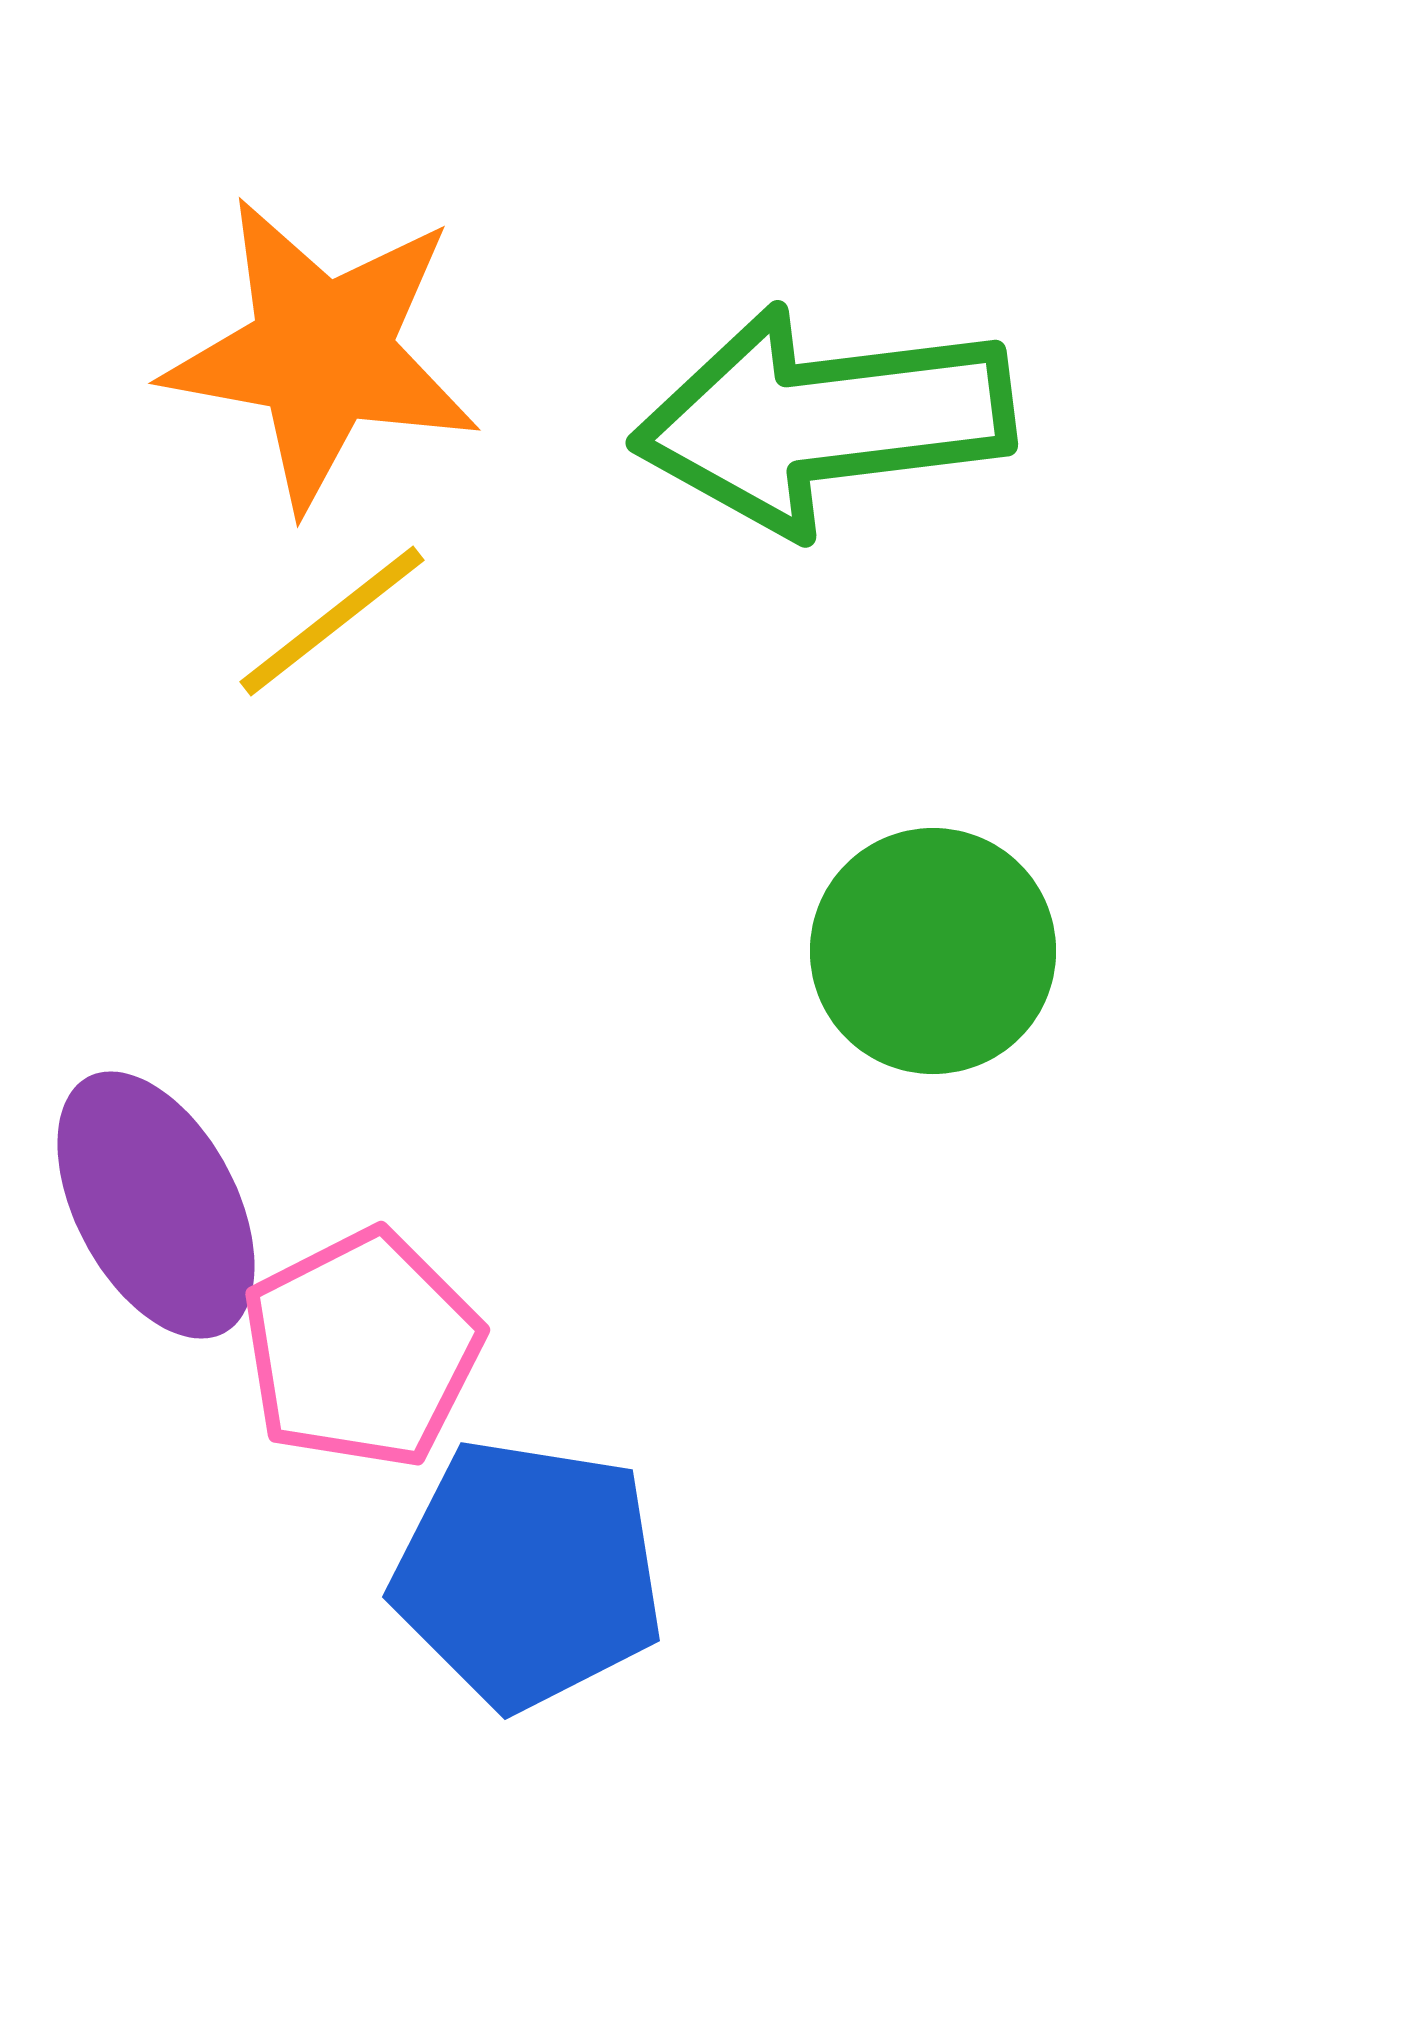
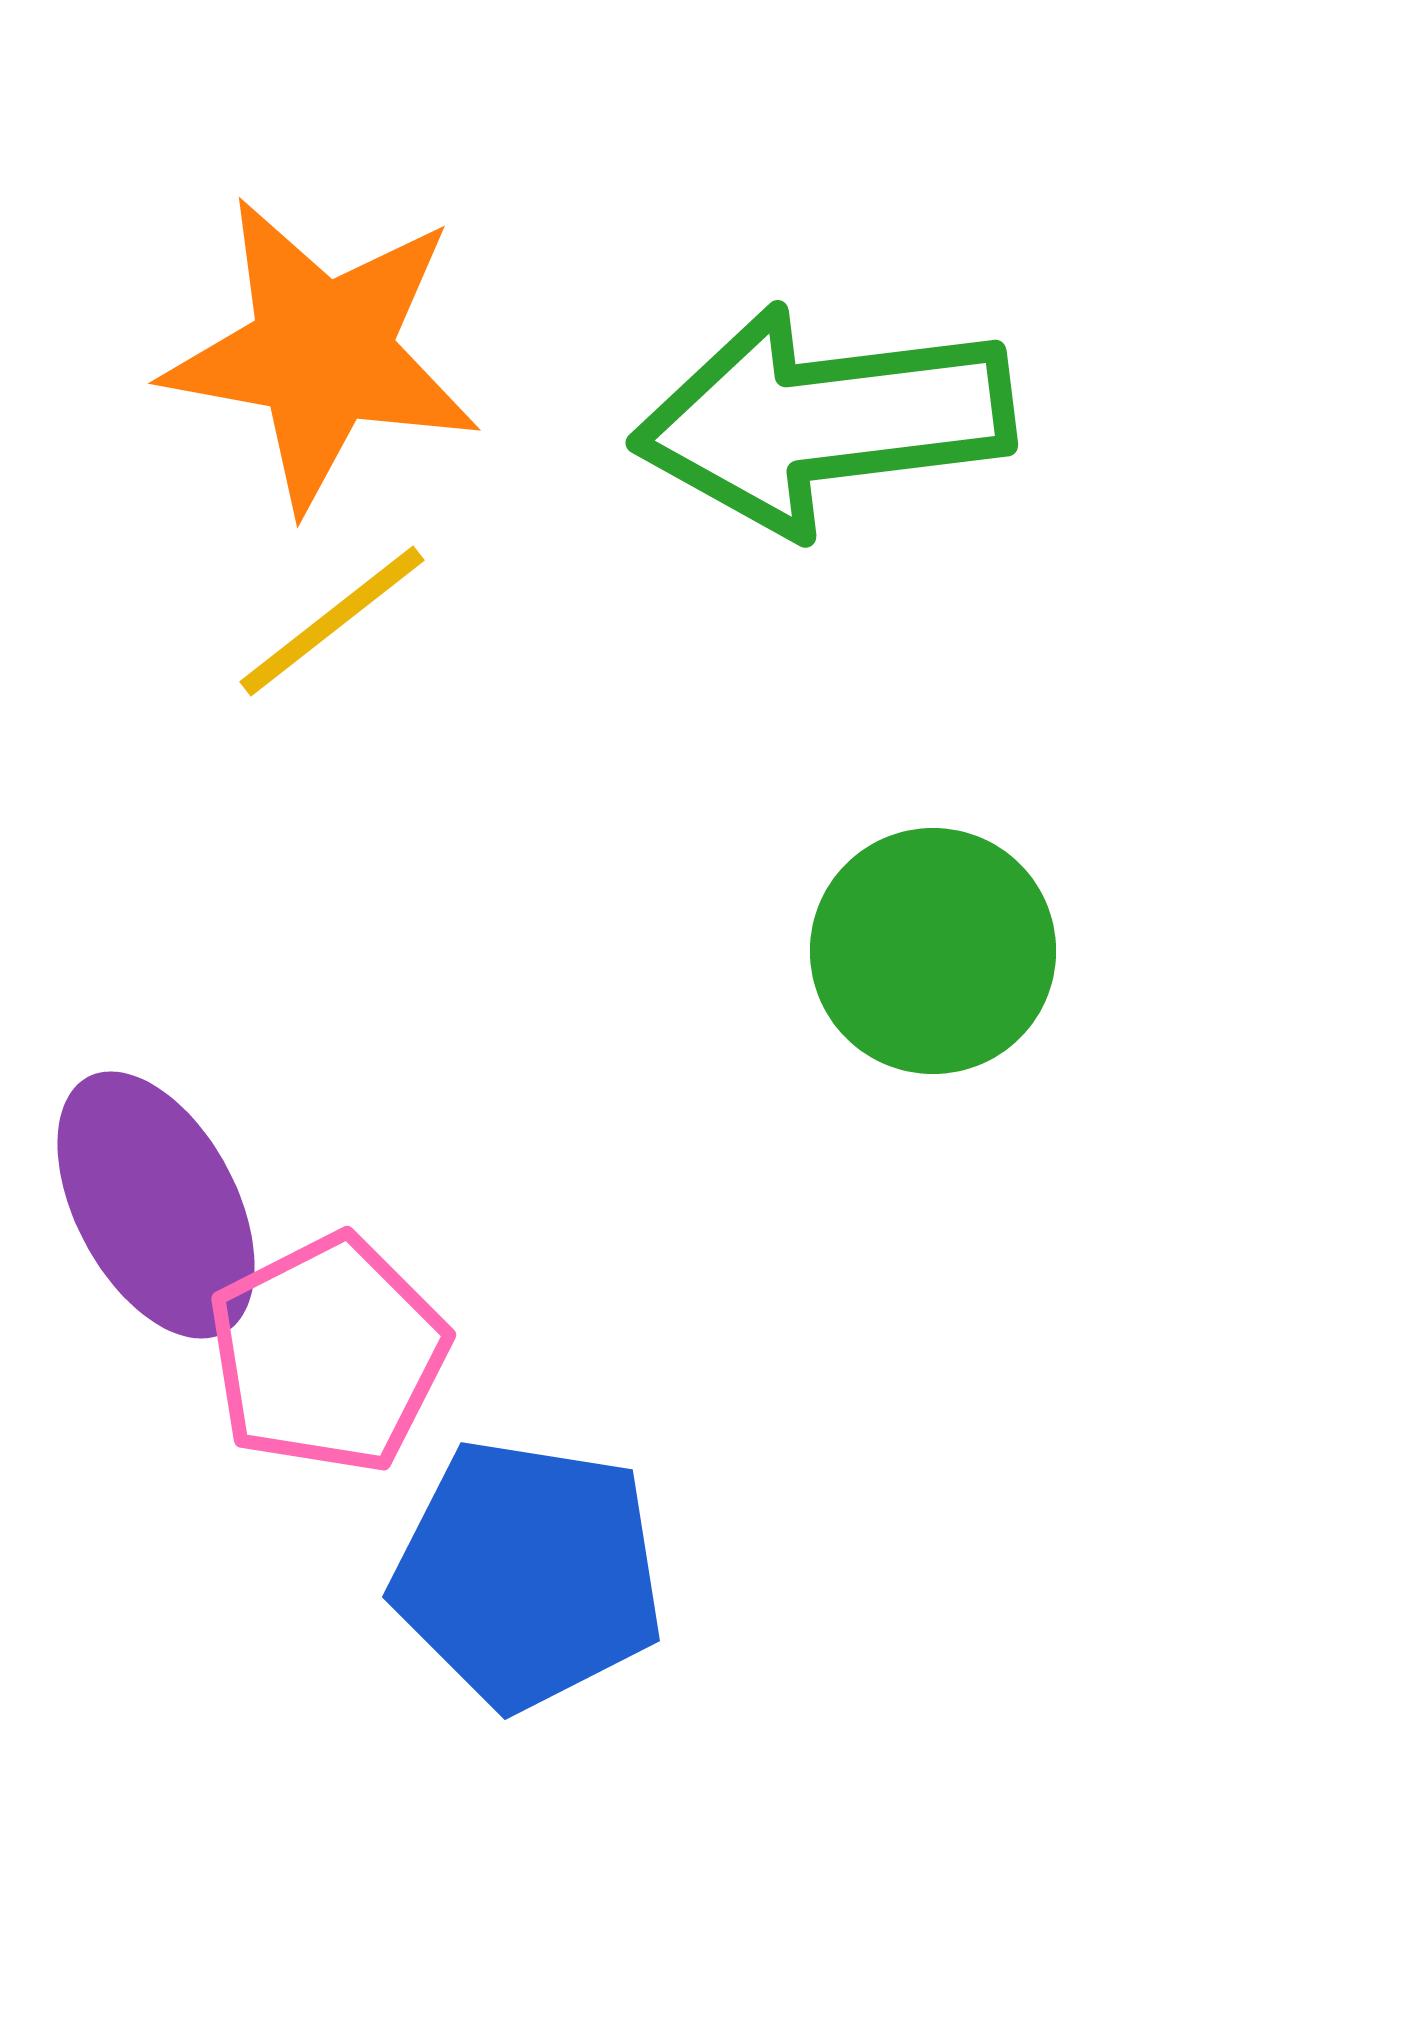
pink pentagon: moved 34 px left, 5 px down
